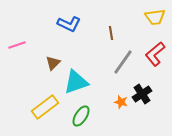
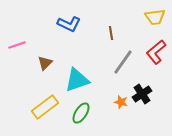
red L-shape: moved 1 px right, 2 px up
brown triangle: moved 8 px left
cyan triangle: moved 1 px right, 2 px up
green ellipse: moved 3 px up
